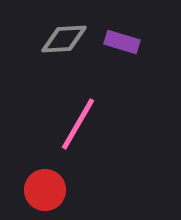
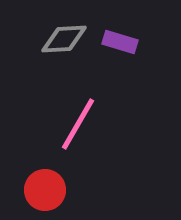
purple rectangle: moved 2 px left
